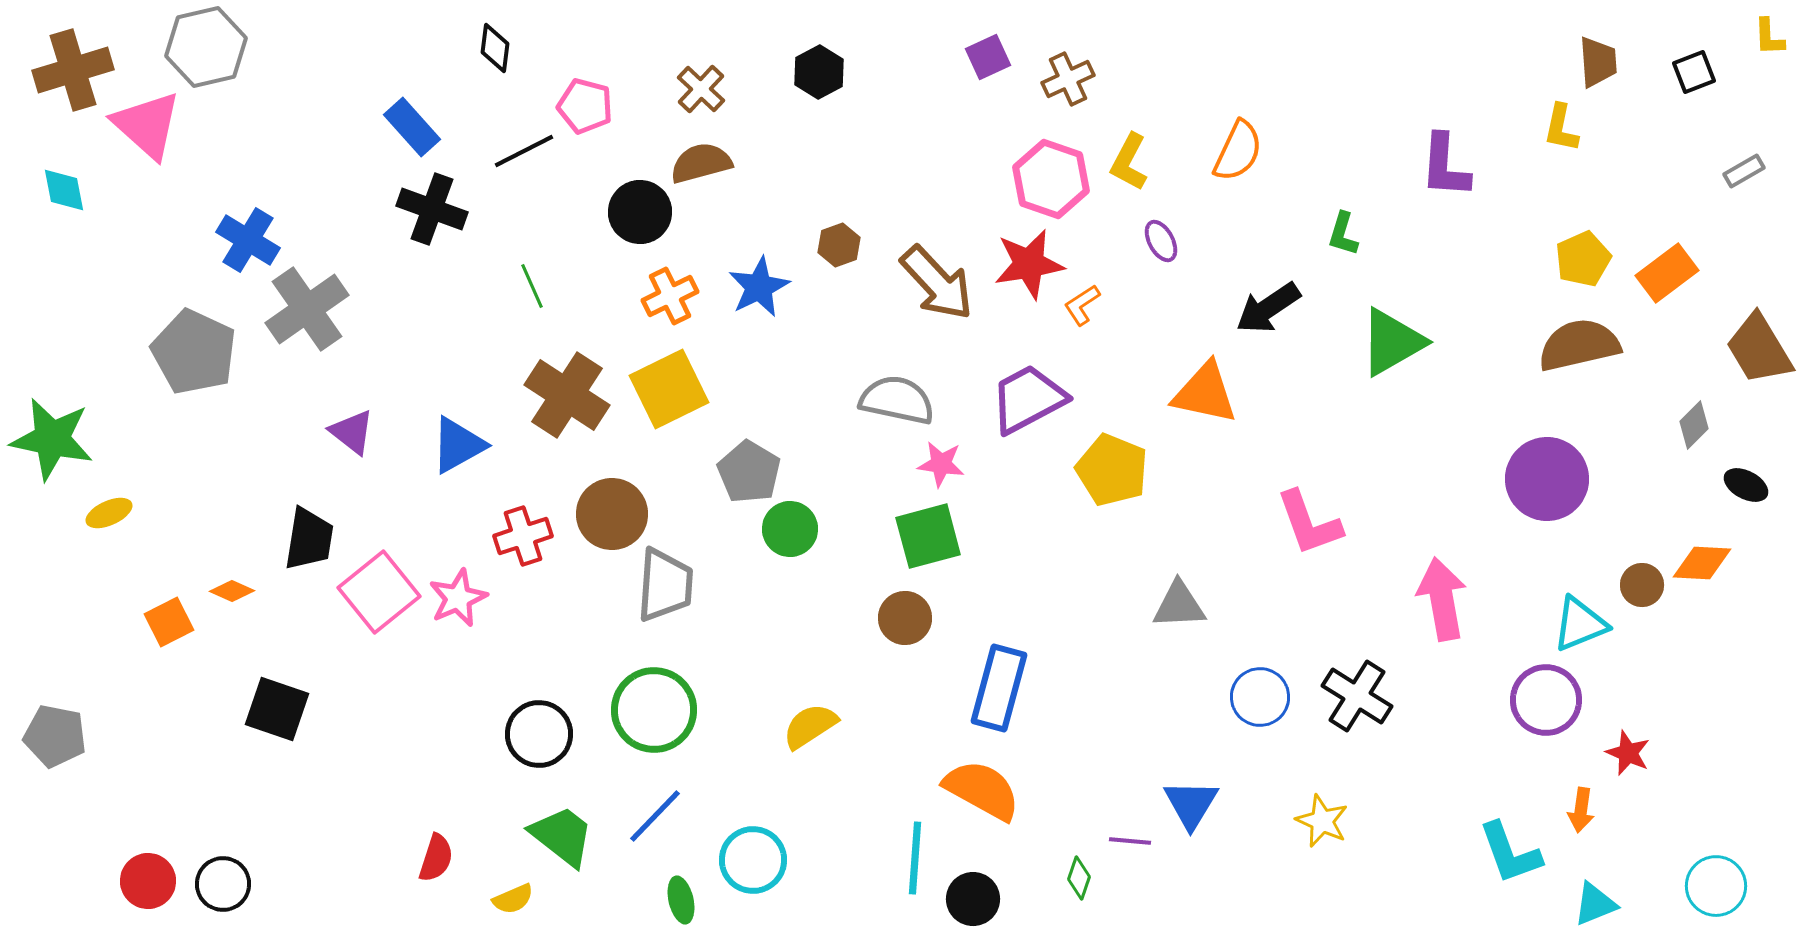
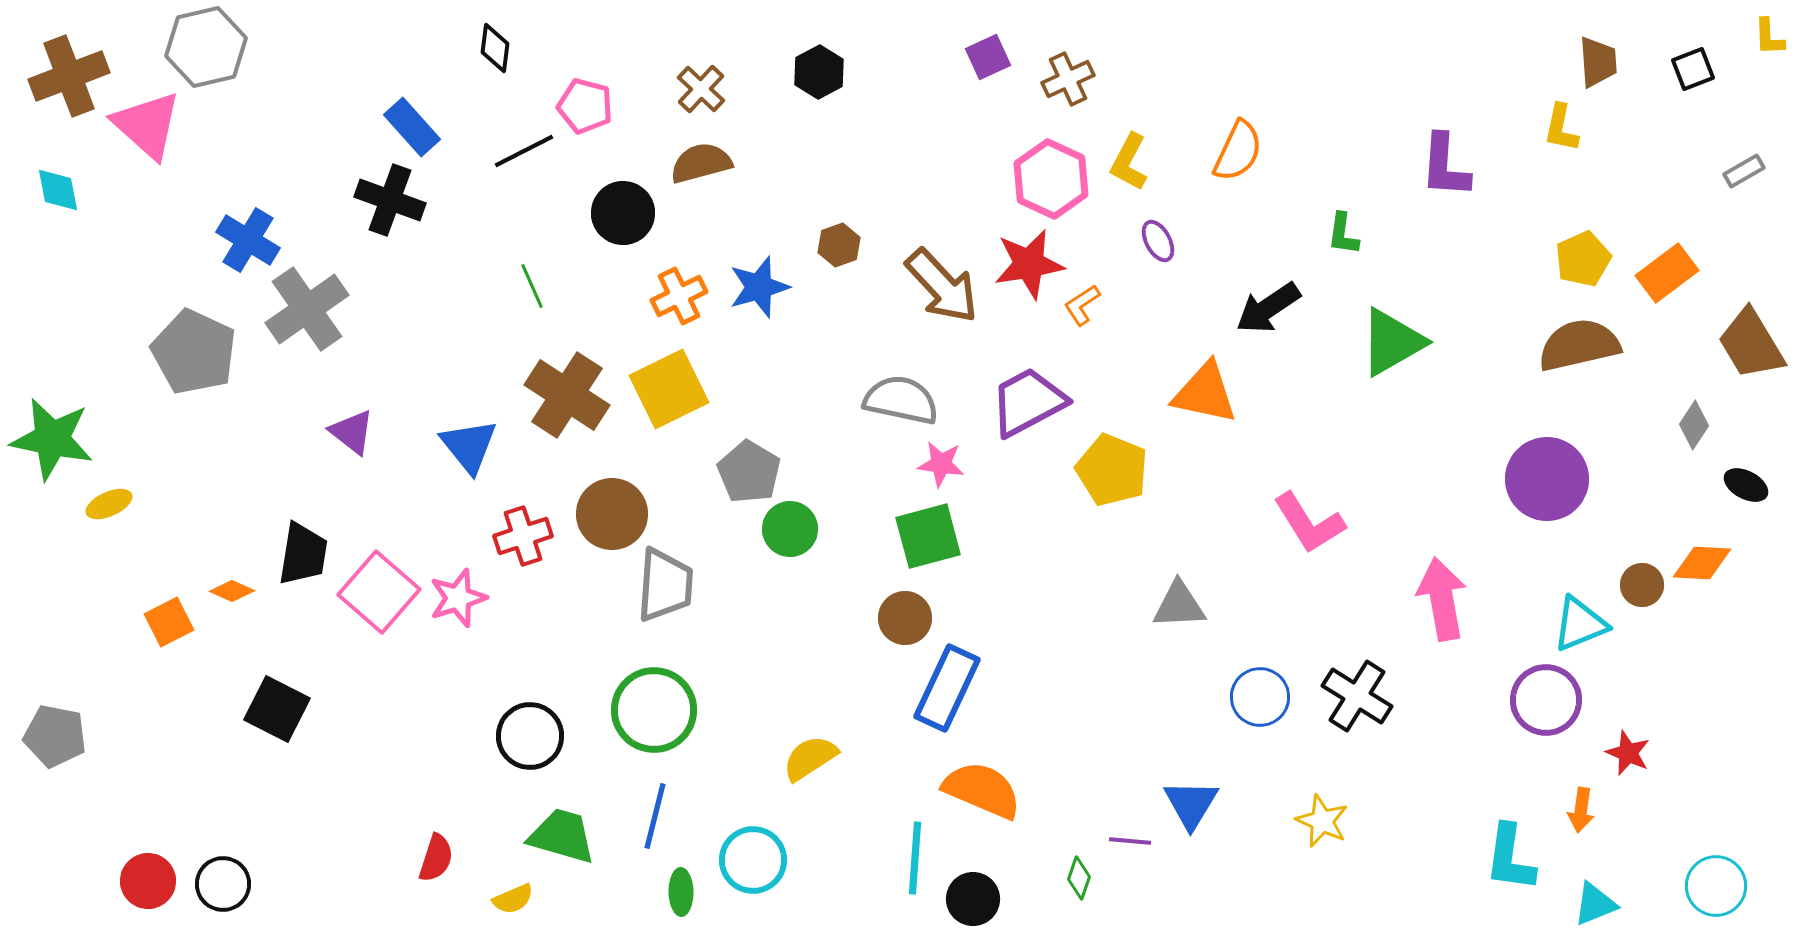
brown cross at (73, 70): moved 4 px left, 6 px down; rotated 4 degrees counterclockwise
black square at (1694, 72): moved 1 px left, 3 px up
pink hexagon at (1051, 179): rotated 6 degrees clockwise
cyan diamond at (64, 190): moved 6 px left
black cross at (432, 209): moved 42 px left, 9 px up
black circle at (640, 212): moved 17 px left, 1 px down
green L-shape at (1343, 234): rotated 9 degrees counterclockwise
purple ellipse at (1161, 241): moved 3 px left
brown arrow at (937, 283): moved 5 px right, 3 px down
blue star at (759, 287): rotated 10 degrees clockwise
orange cross at (670, 296): moved 9 px right
brown trapezoid at (1759, 349): moved 8 px left, 5 px up
purple trapezoid at (1028, 399): moved 3 px down
gray semicircle at (897, 400): moved 4 px right
gray diamond at (1694, 425): rotated 12 degrees counterclockwise
blue triangle at (458, 445): moved 11 px right, 1 px down; rotated 40 degrees counterclockwise
yellow ellipse at (109, 513): moved 9 px up
pink L-shape at (1309, 523): rotated 12 degrees counterclockwise
black trapezoid at (309, 539): moved 6 px left, 15 px down
pink square at (379, 592): rotated 10 degrees counterclockwise
pink star at (458, 598): rotated 6 degrees clockwise
blue rectangle at (999, 688): moved 52 px left; rotated 10 degrees clockwise
black square at (277, 709): rotated 8 degrees clockwise
yellow semicircle at (810, 726): moved 32 px down
black circle at (539, 734): moved 9 px left, 2 px down
orange semicircle at (982, 790): rotated 6 degrees counterclockwise
blue line at (655, 816): rotated 30 degrees counterclockwise
green trapezoid at (562, 836): rotated 22 degrees counterclockwise
cyan L-shape at (1510, 853): moved 5 px down; rotated 28 degrees clockwise
green ellipse at (681, 900): moved 8 px up; rotated 12 degrees clockwise
